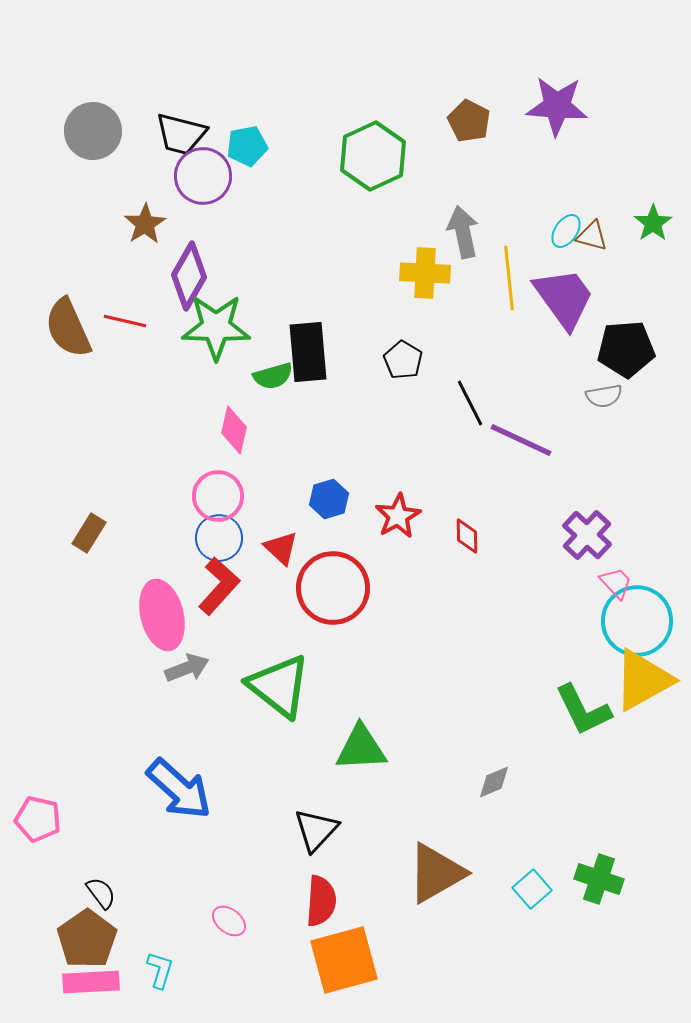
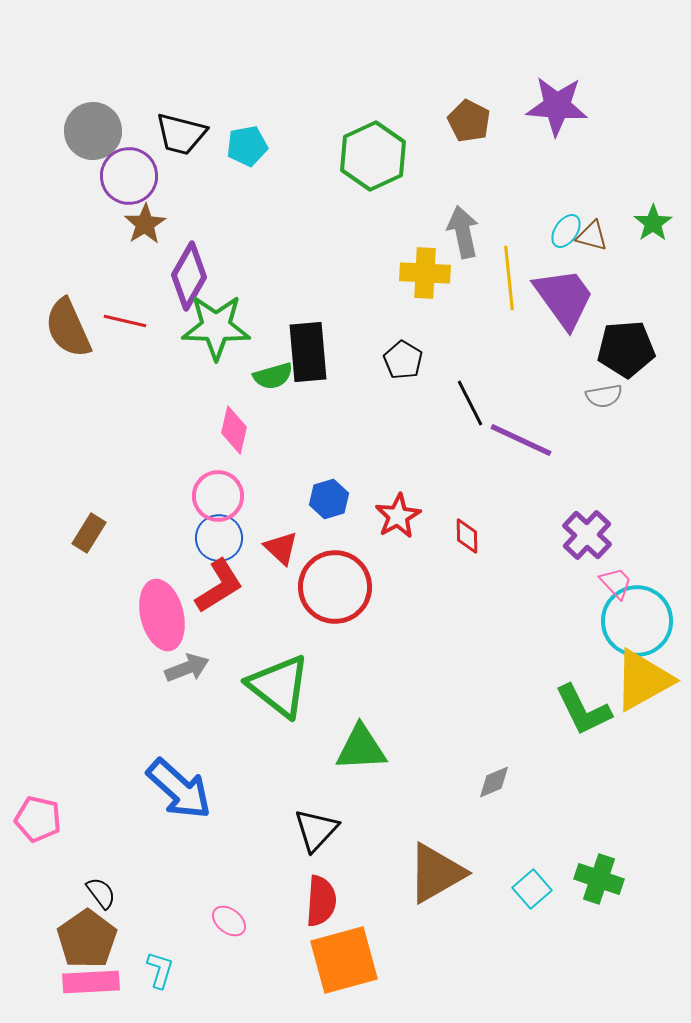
purple circle at (203, 176): moved 74 px left
red L-shape at (219, 586): rotated 16 degrees clockwise
red circle at (333, 588): moved 2 px right, 1 px up
